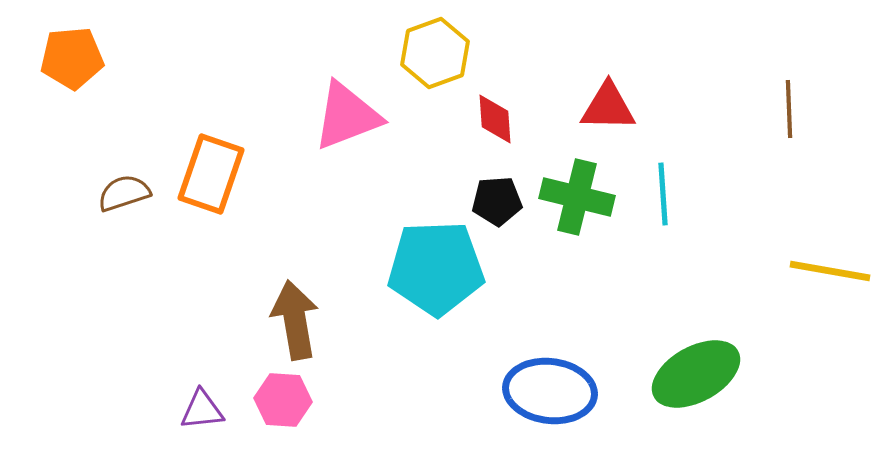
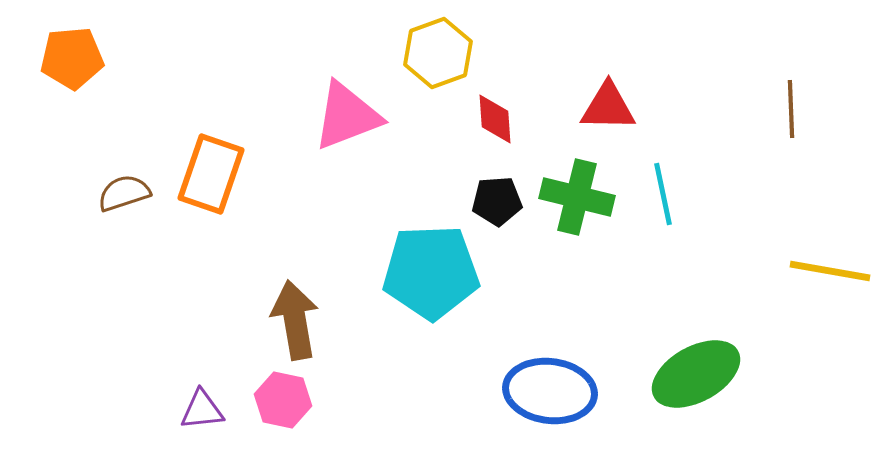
yellow hexagon: moved 3 px right
brown line: moved 2 px right
cyan line: rotated 8 degrees counterclockwise
cyan pentagon: moved 5 px left, 4 px down
pink hexagon: rotated 8 degrees clockwise
